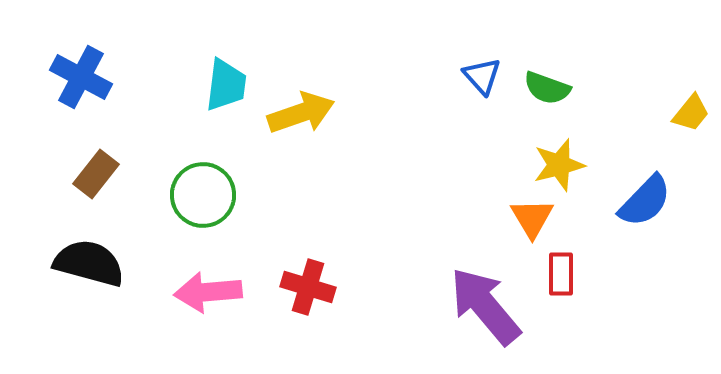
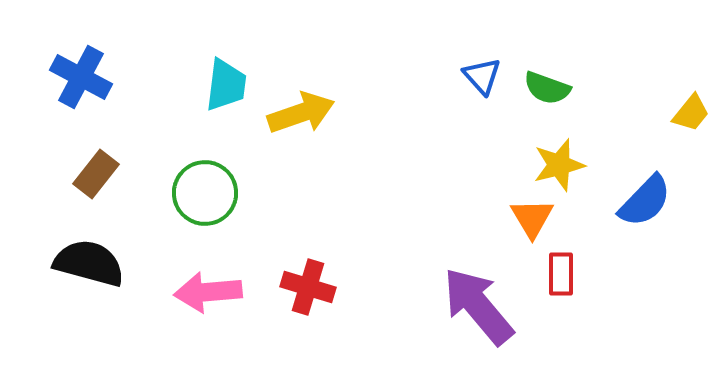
green circle: moved 2 px right, 2 px up
purple arrow: moved 7 px left
